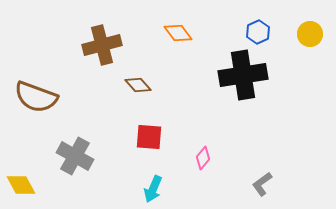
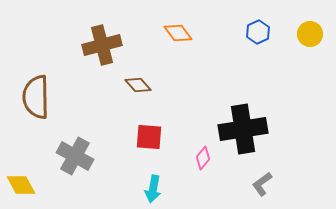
black cross: moved 54 px down
brown semicircle: rotated 69 degrees clockwise
cyan arrow: rotated 12 degrees counterclockwise
